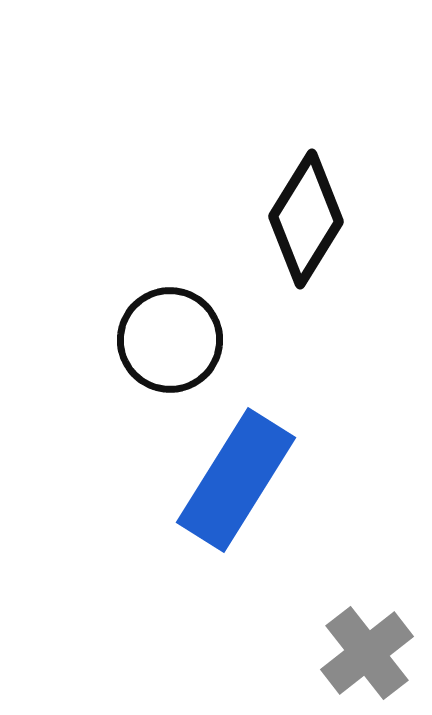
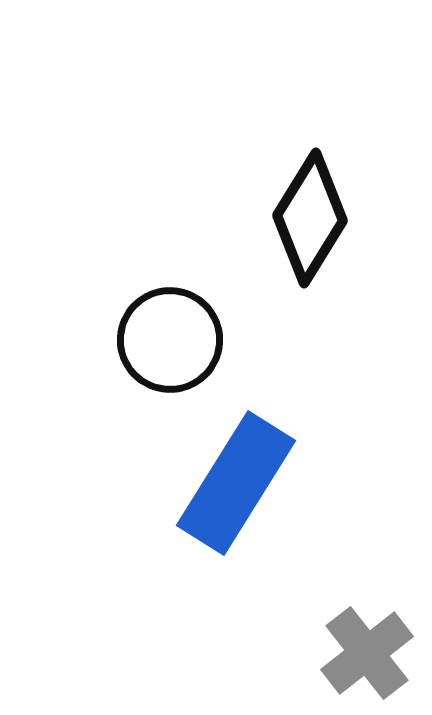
black diamond: moved 4 px right, 1 px up
blue rectangle: moved 3 px down
